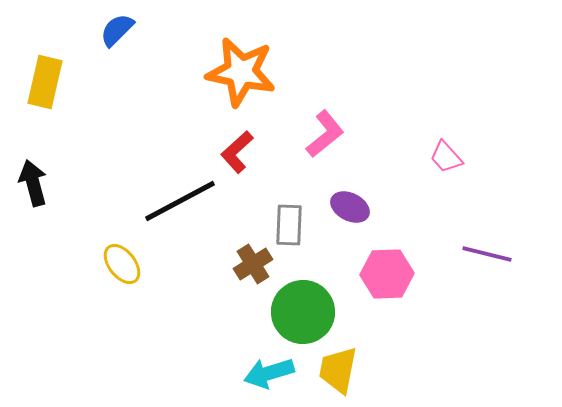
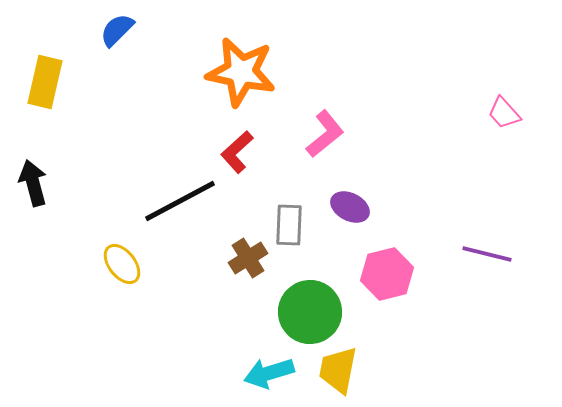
pink trapezoid: moved 58 px right, 44 px up
brown cross: moved 5 px left, 6 px up
pink hexagon: rotated 12 degrees counterclockwise
green circle: moved 7 px right
